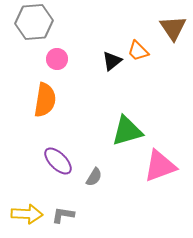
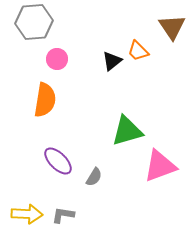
brown triangle: moved 1 px left, 1 px up
